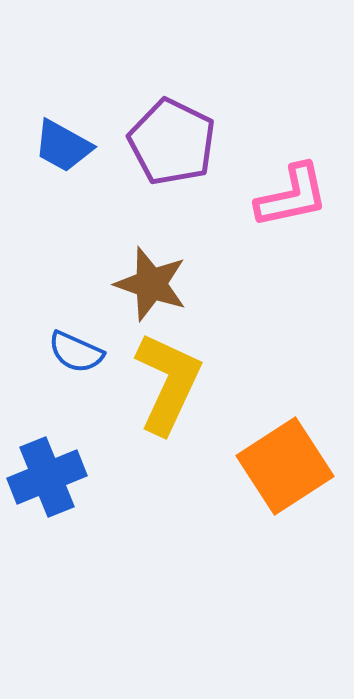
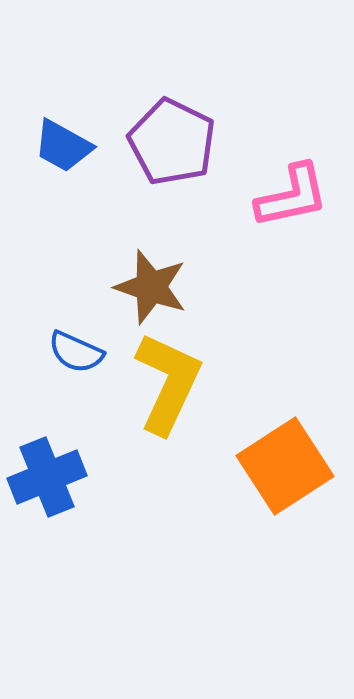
brown star: moved 3 px down
